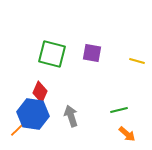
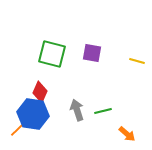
green line: moved 16 px left, 1 px down
gray arrow: moved 6 px right, 6 px up
